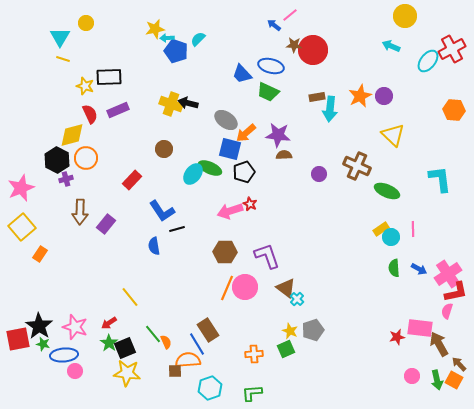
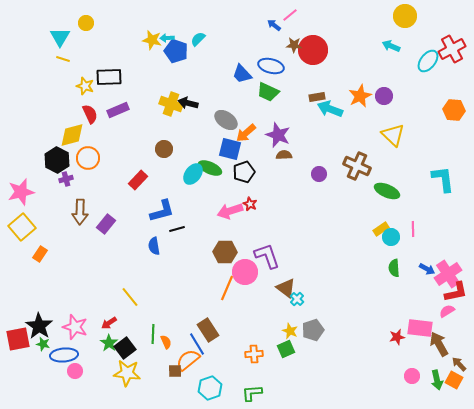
yellow star at (155, 29): moved 3 px left, 11 px down; rotated 24 degrees clockwise
cyan arrow at (330, 109): rotated 105 degrees clockwise
purple star at (278, 135): rotated 15 degrees clockwise
orange circle at (86, 158): moved 2 px right
cyan L-shape at (440, 179): moved 3 px right
red rectangle at (132, 180): moved 6 px right
pink star at (21, 188): moved 4 px down; rotated 8 degrees clockwise
blue L-shape at (162, 211): rotated 72 degrees counterclockwise
blue arrow at (419, 269): moved 8 px right
pink circle at (245, 287): moved 15 px up
pink semicircle at (447, 311): rotated 42 degrees clockwise
green line at (153, 334): rotated 42 degrees clockwise
black square at (125, 348): rotated 15 degrees counterclockwise
orange semicircle at (188, 360): rotated 35 degrees counterclockwise
